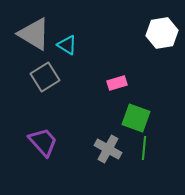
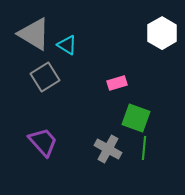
white hexagon: rotated 20 degrees counterclockwise
